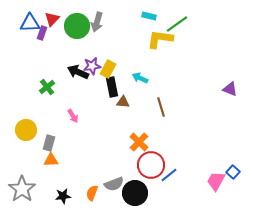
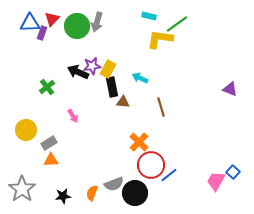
gray rectangle: rotated 42 degrees clockwise
